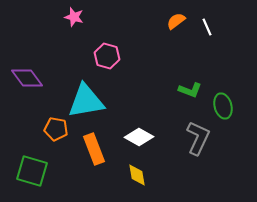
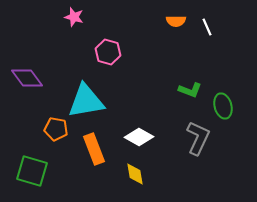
orange semicircle: rotated 144 degrees counterclockwise
pink hexagon: moved 1 px right, 4 px up
yellow diamond: moved 2 px left, 1 px up
